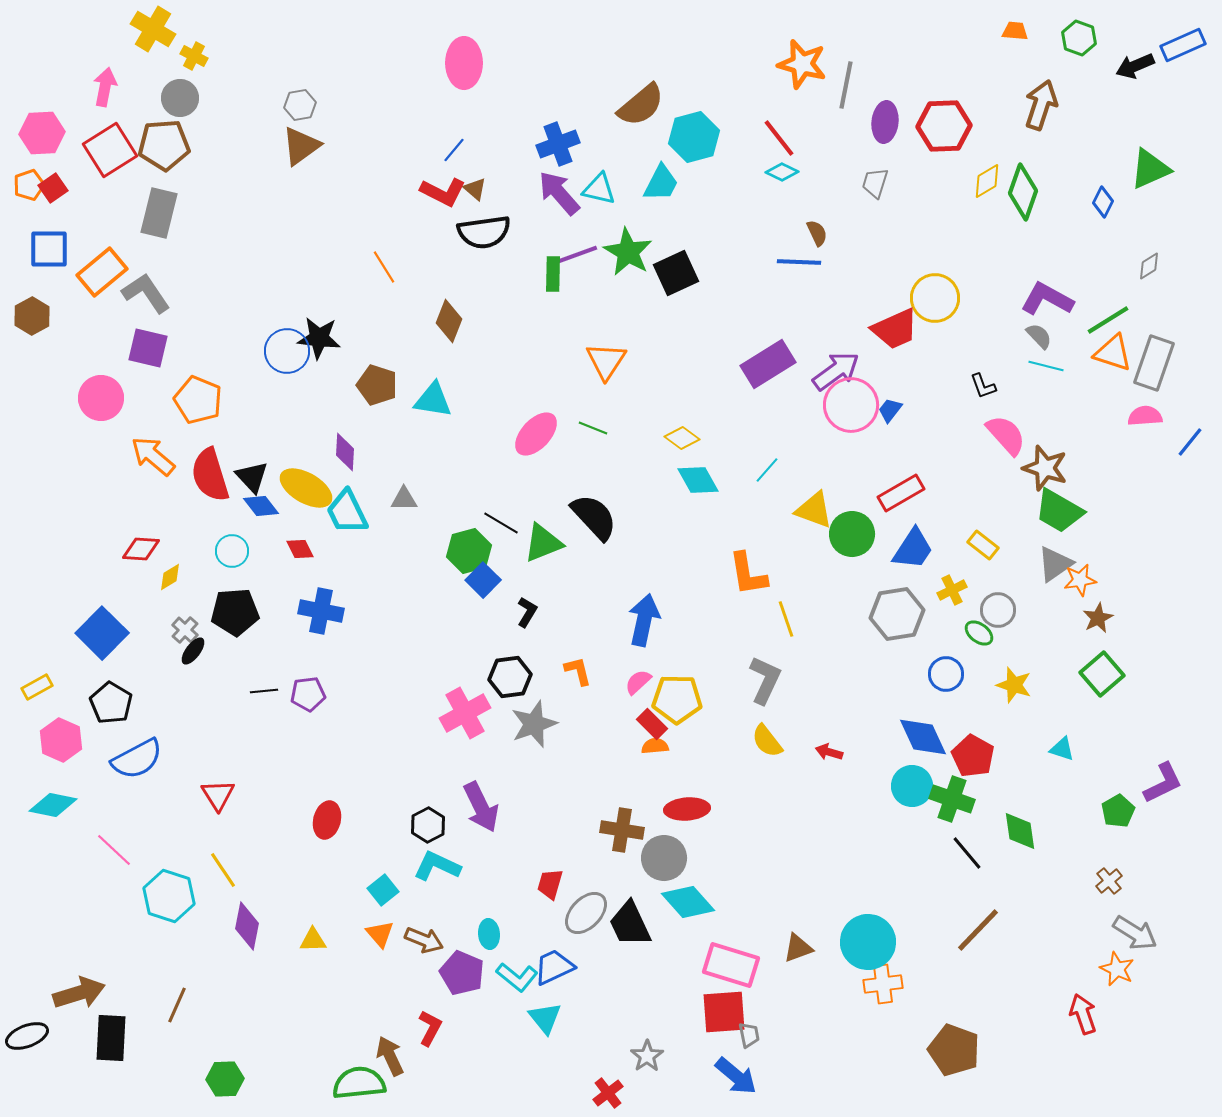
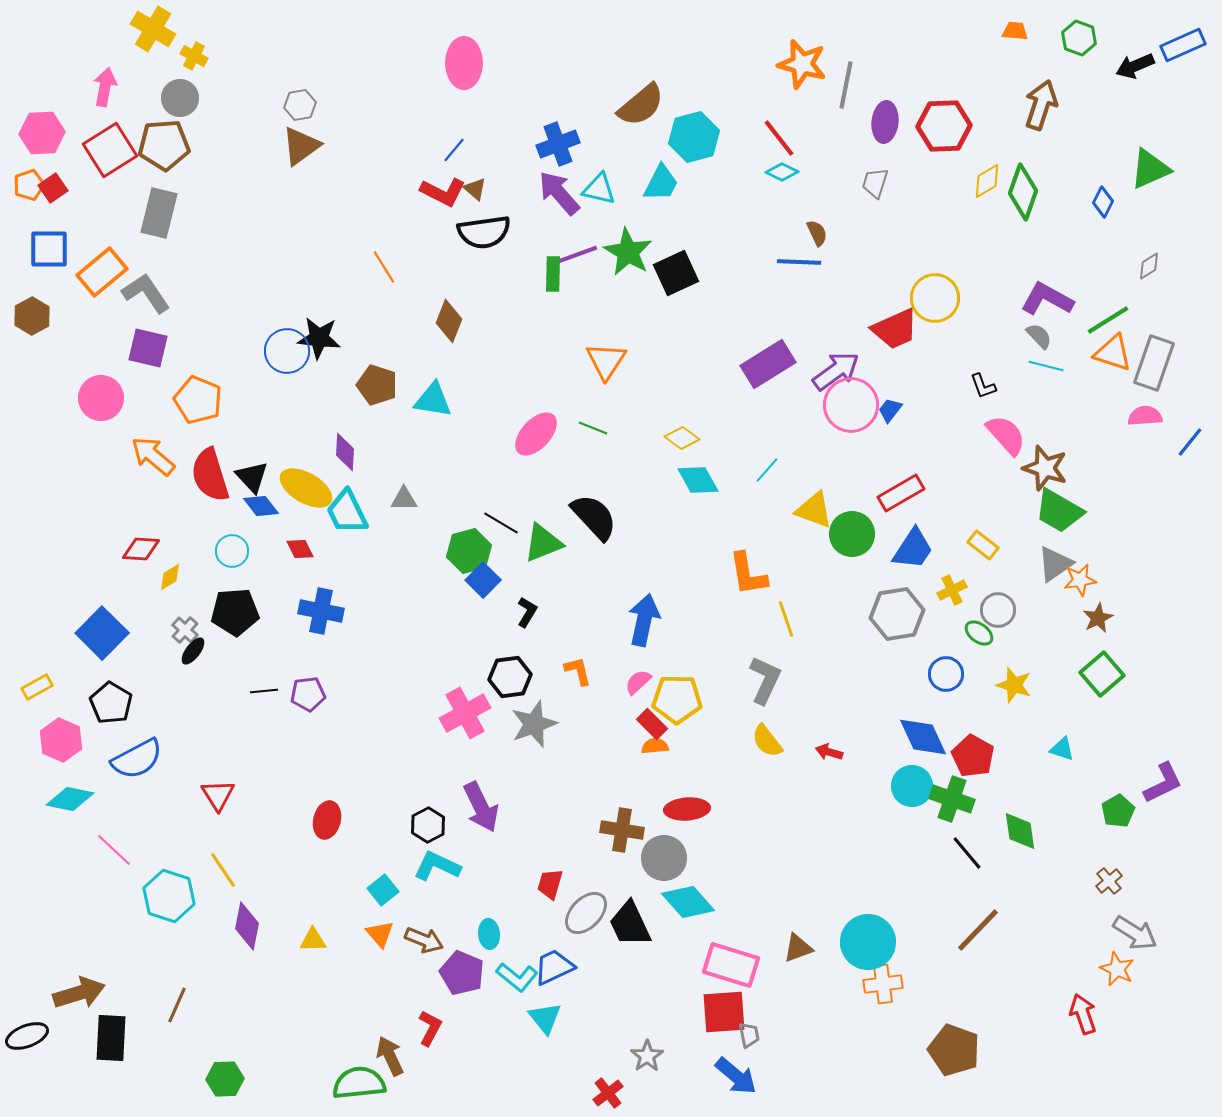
cyan diamond at (53, 805): moved 17 px right, 6 px up
